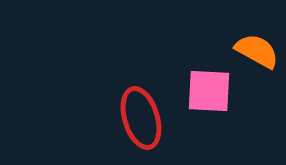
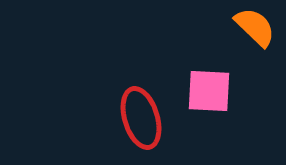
orange semicircle: moved 2 px left, 24 px up; rotated 15 degrees clockwise
